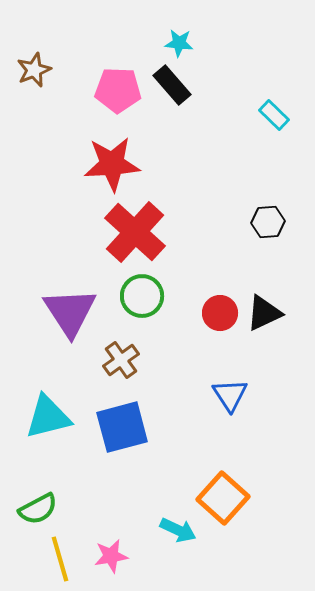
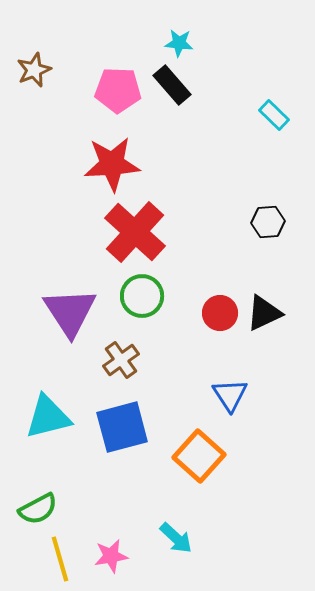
orange square: moved 24 px left, 42 px up
cyan arrow: moved 2 px left, 8 px down; rotated 18 degrees clockwise
